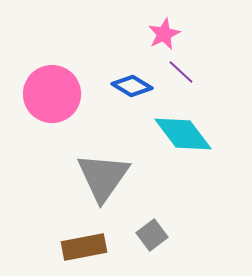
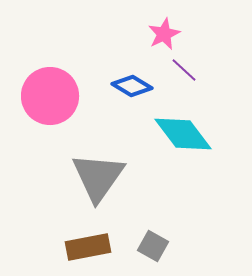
purple line: moved 3 px right, 2 px up
pink circle: moved 2 px left, 2 px down
gray triangle: moved 5 px left
gray square: moved 1 px right, 11 px down; rotated 24 degrees counterclockwise
brown rectangle: moved 4 px right
